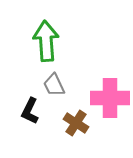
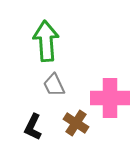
black L-shape: moved 3 px right, 16 px down
